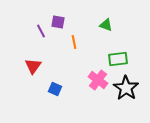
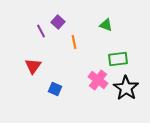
purple square: rotated 32 degrees clockwise
